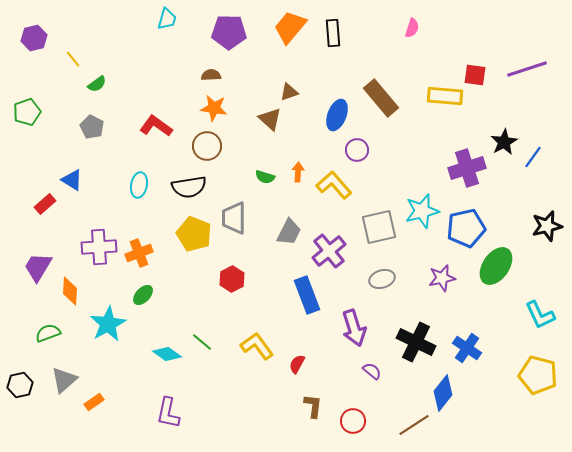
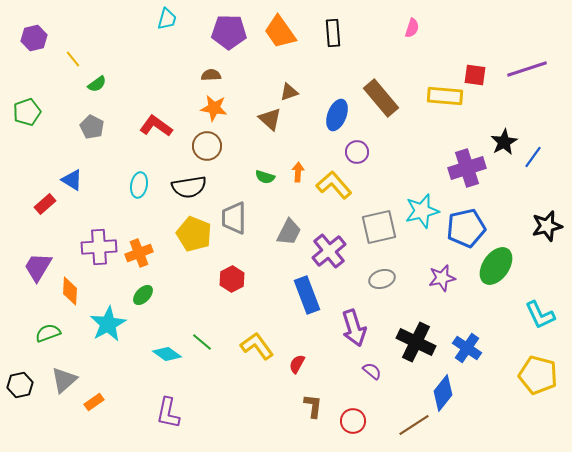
orange trapezoid at (290, 27): moved 10 px left, 5 px down; rotated 75 degrees counterclockwise
purple circle at (357, 150): moved 2 px down
